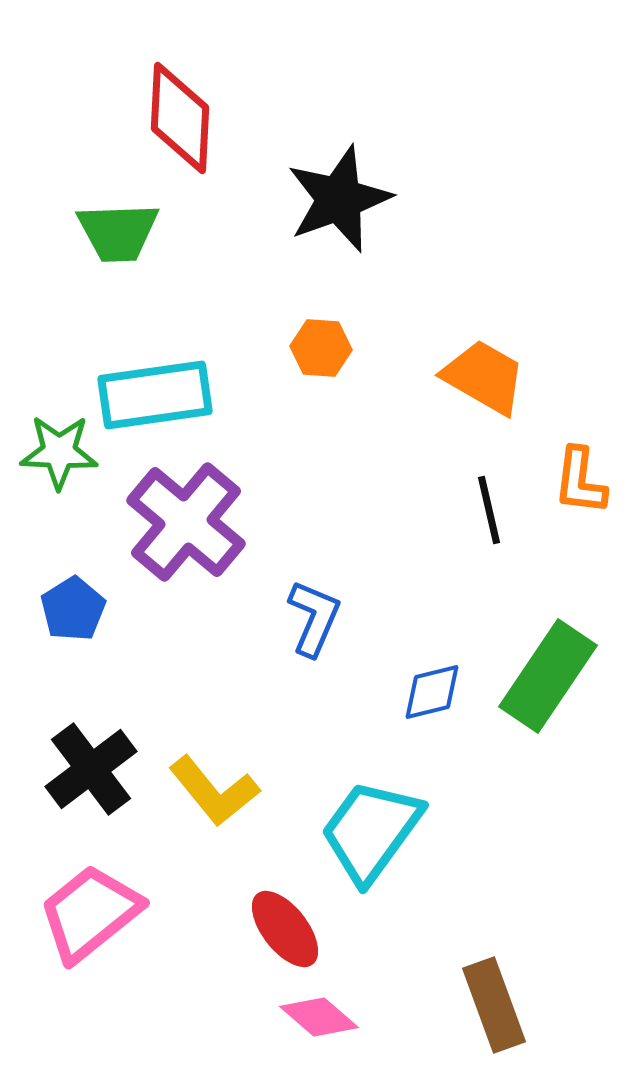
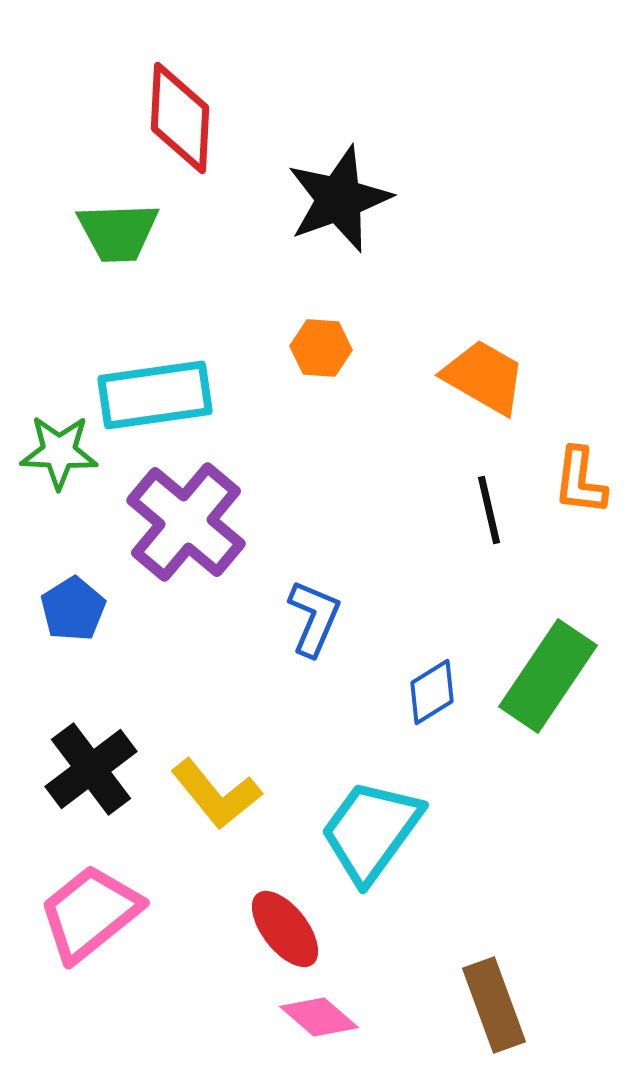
blue diamond: rotated 18 degrees counterclockwise
yellow L-shape: moved 2 px right, 3 px down
